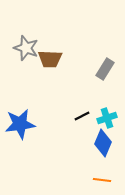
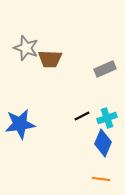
gray rectangle: rotated 35 degrees clockwise
orange line: moved 1 px left, 1 px up
